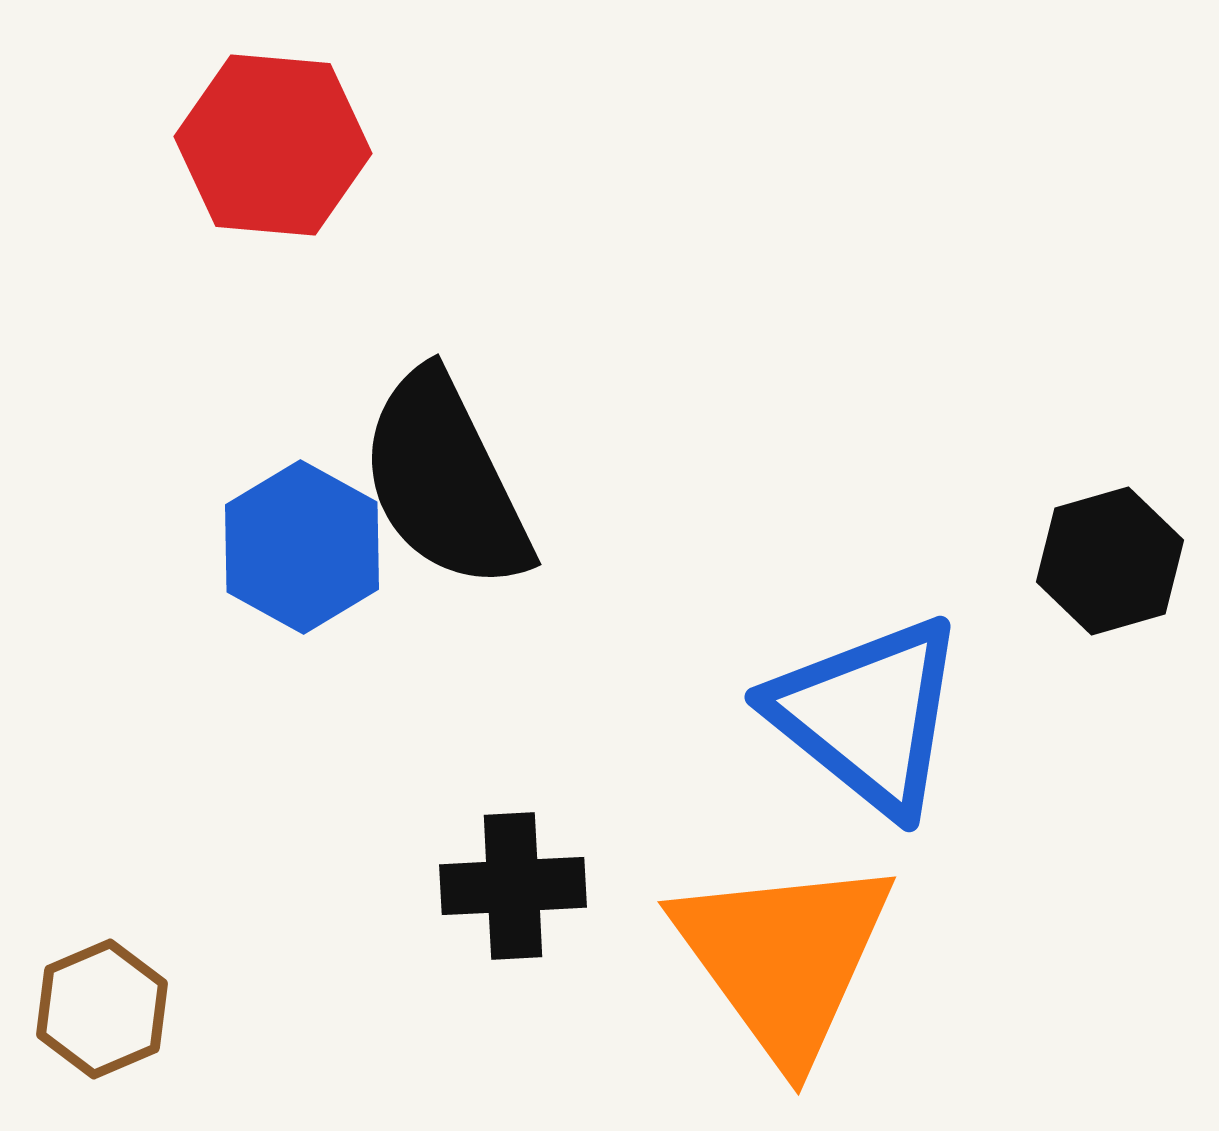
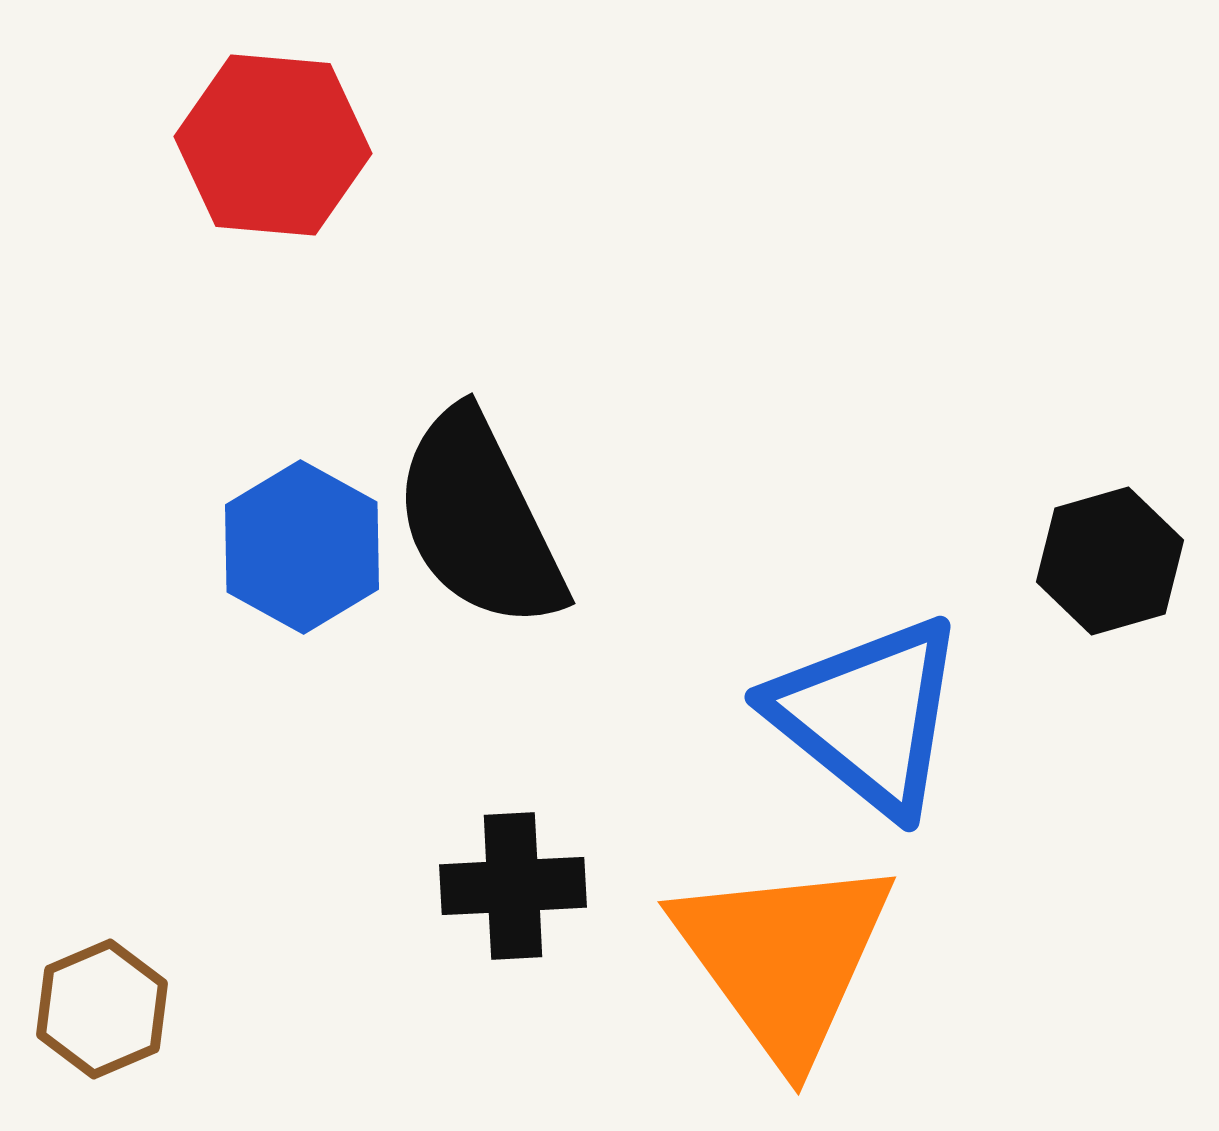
black semicircle: moved 34 px right, 39 px down
